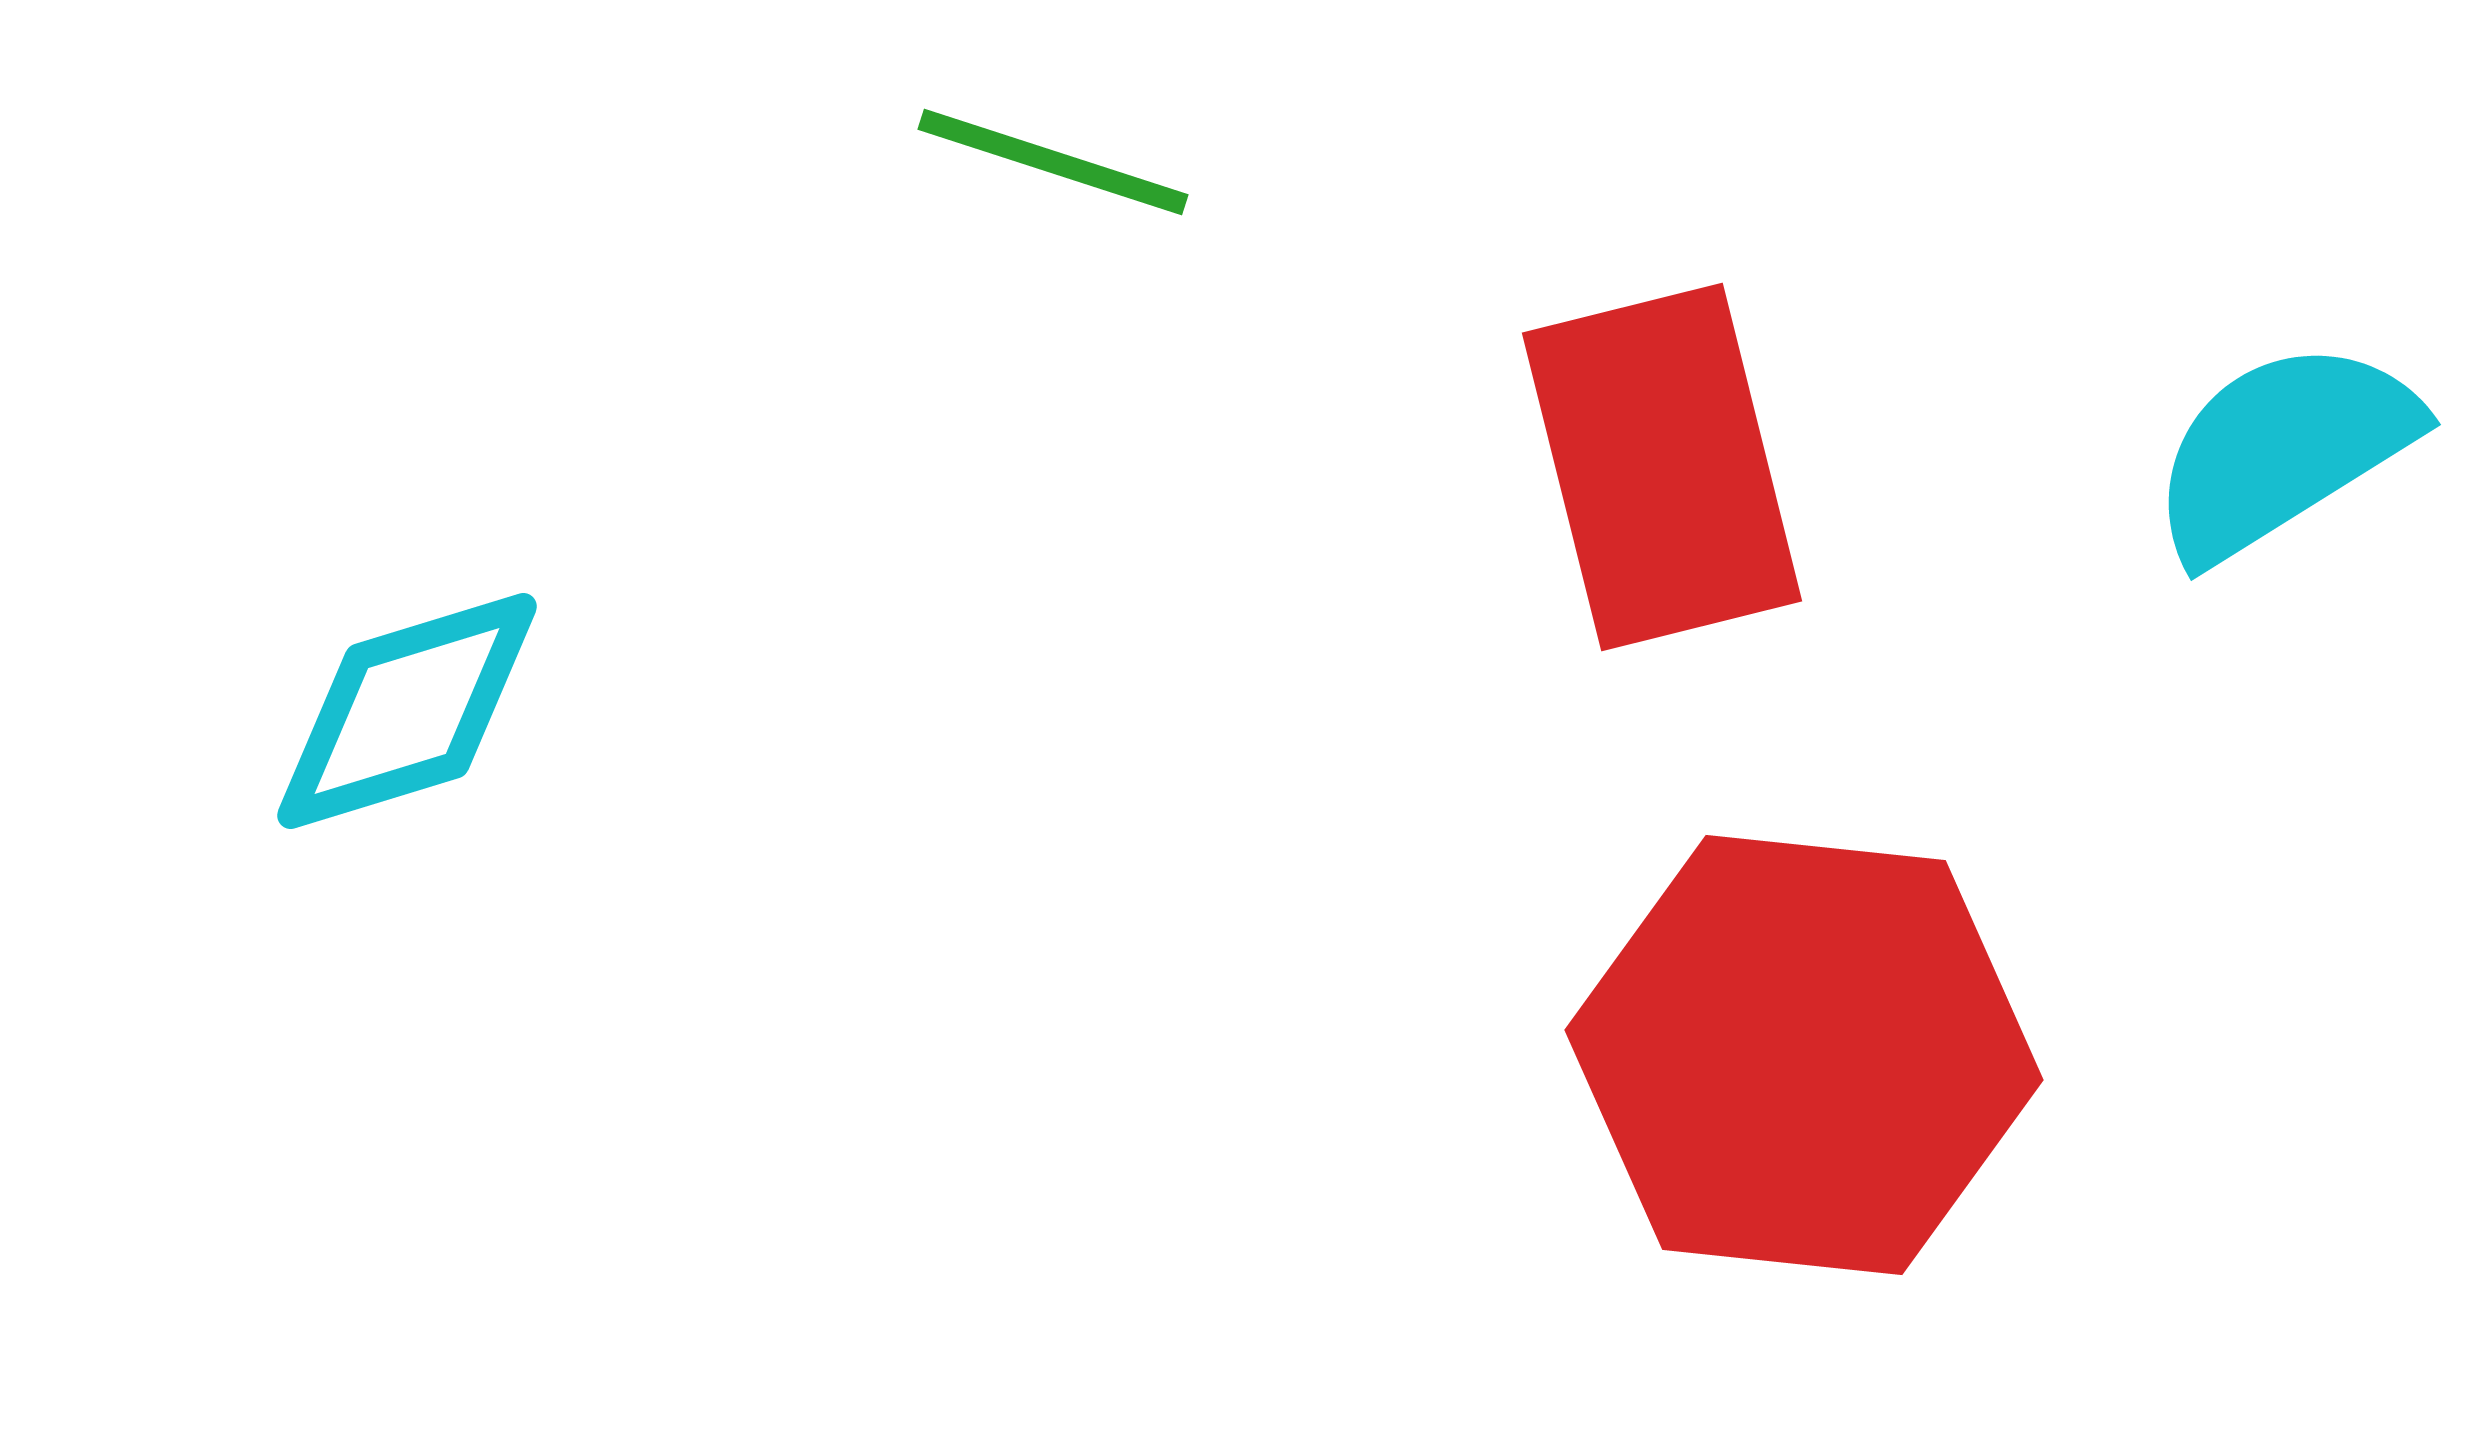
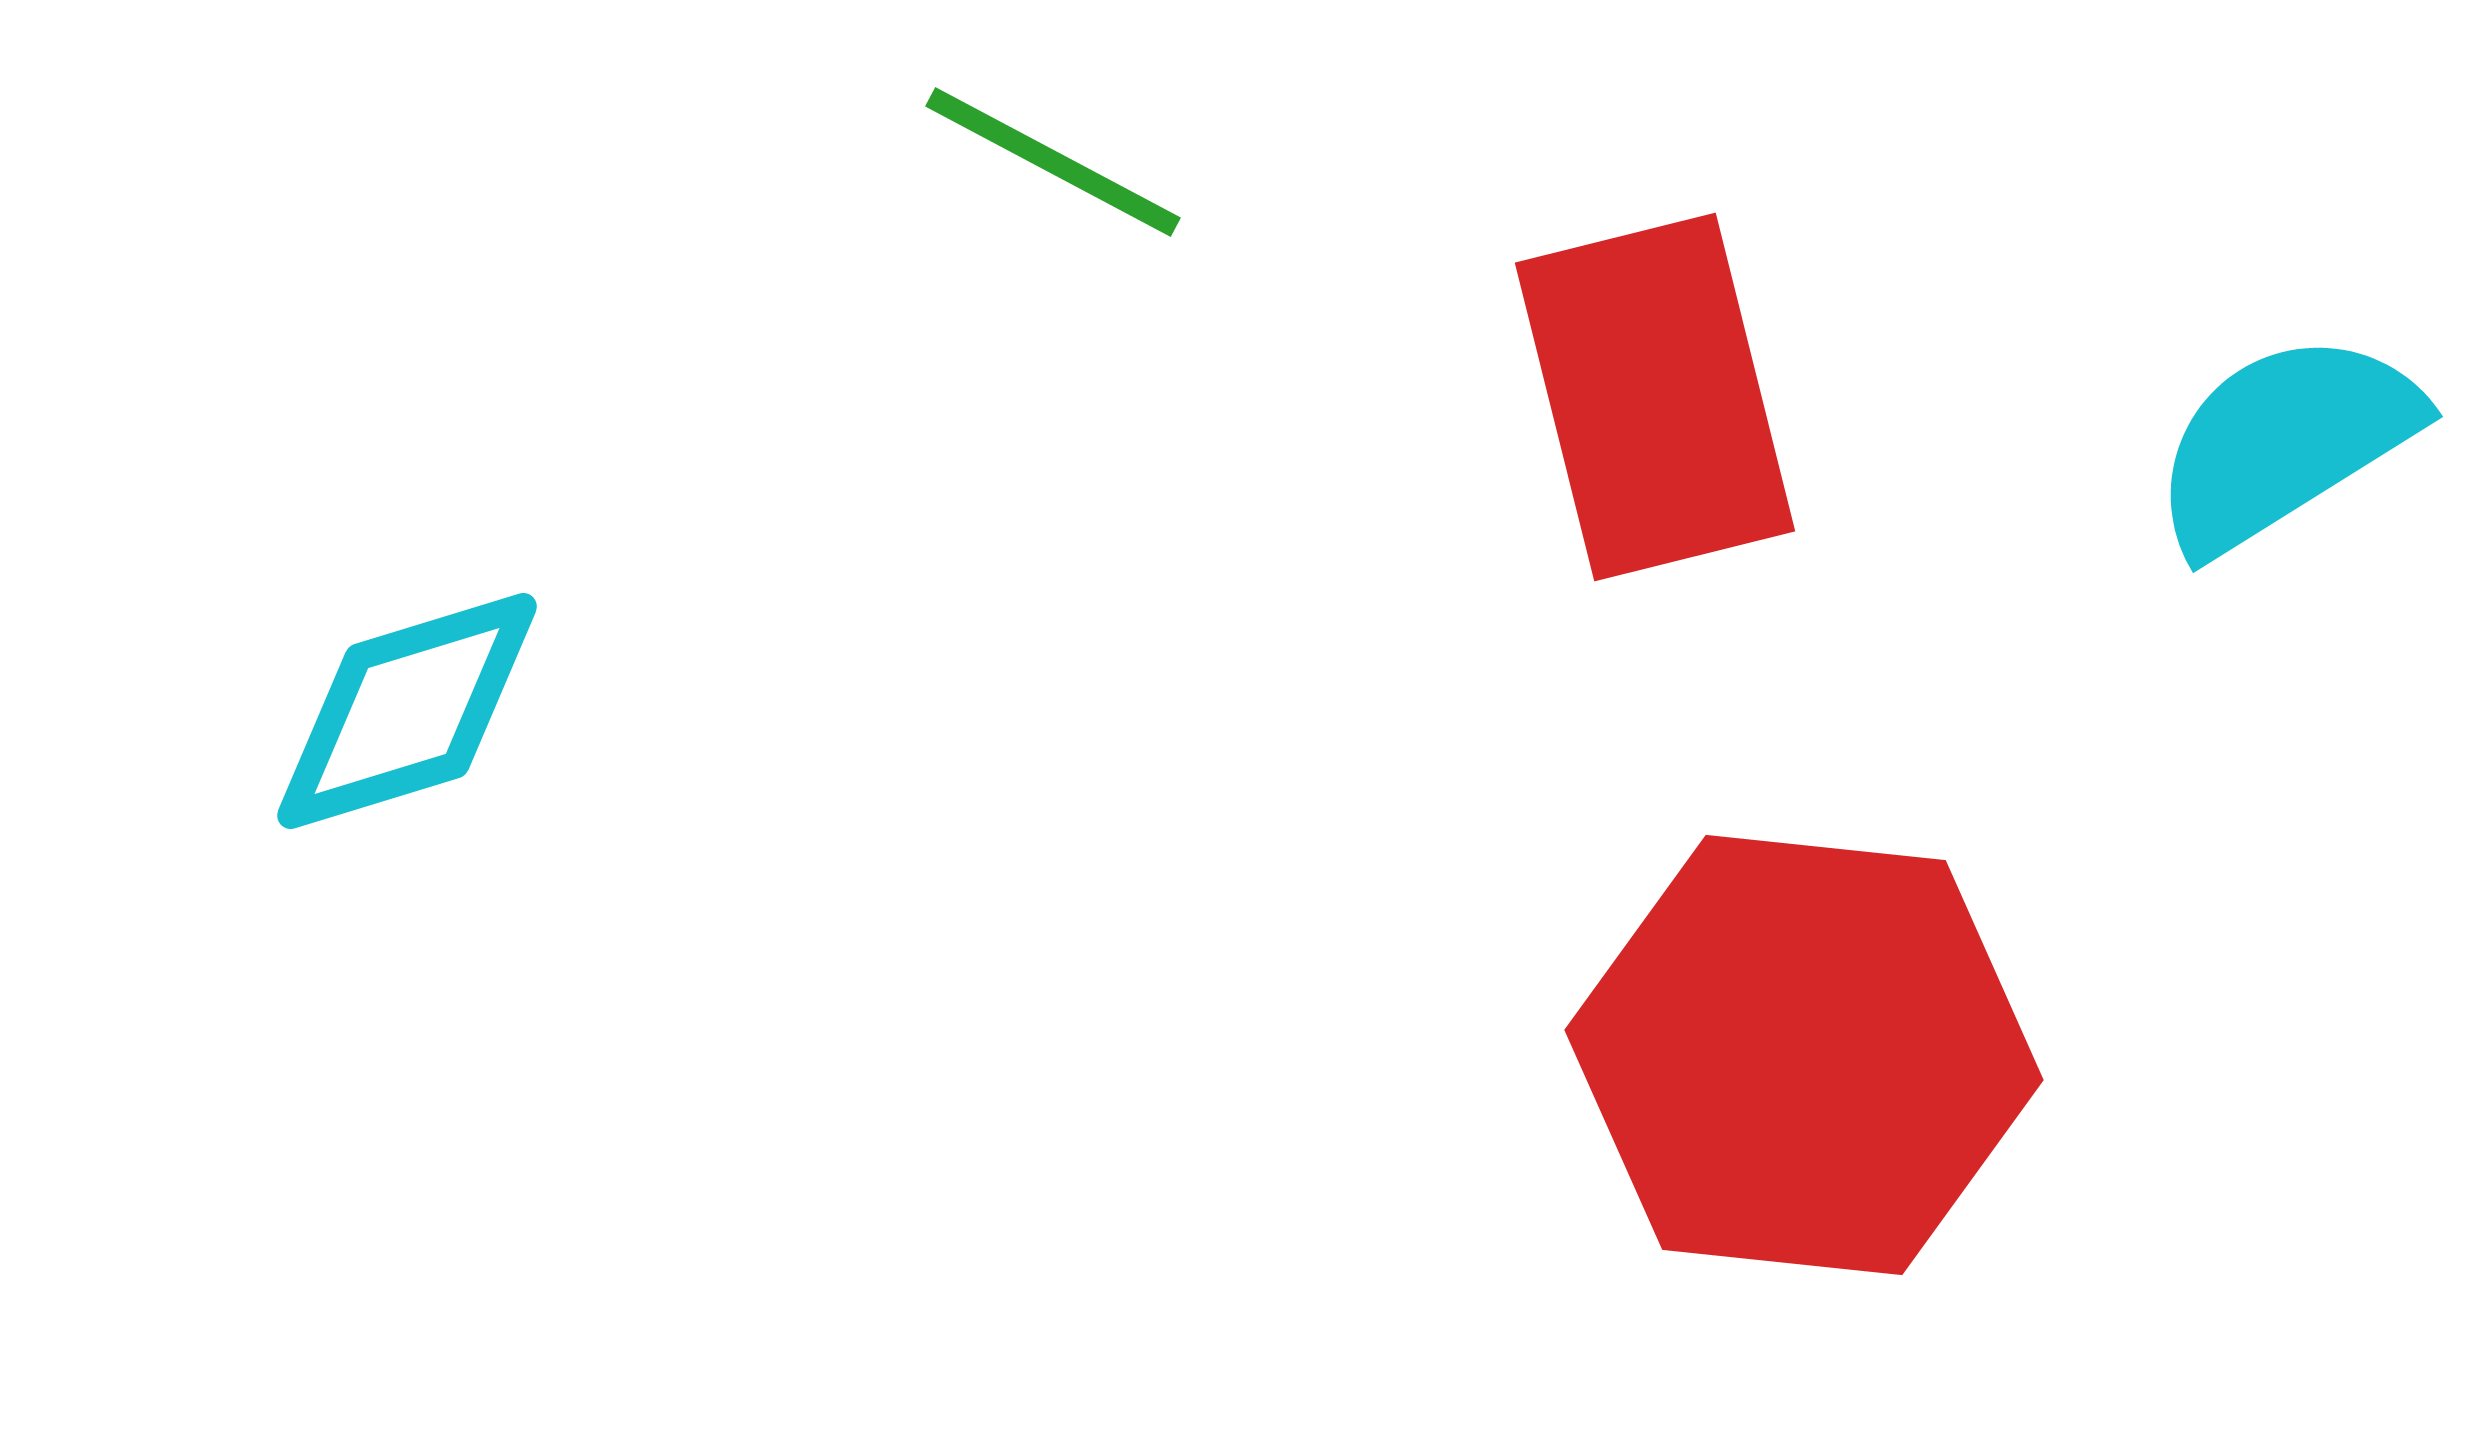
green line: rotated 10 degrees clockwise
cyan semicircle: moved 2 px right, 8 px up
red rectangle: moved 7 px left, 70 px up
